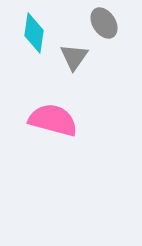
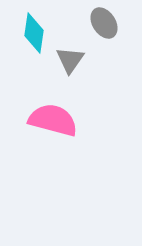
gray triangle: moved 4 px left, 3 px down
